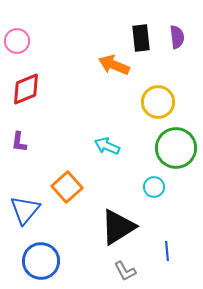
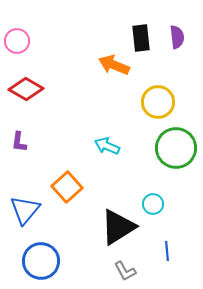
red diamond: rotated 52 degrees clockwise
cyan circle: moved 1 px left, 17 px down
